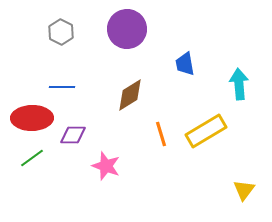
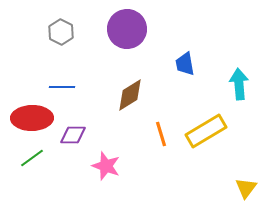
yellow triangle: moved 2 px right, 2 px up
